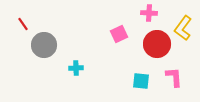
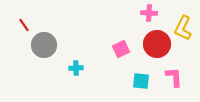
red line: moved 1 px right, 1 px down
yellow L-shape: rotated 10 degrees counterclockwise
pink square: moved 2 px right, 15 px down
